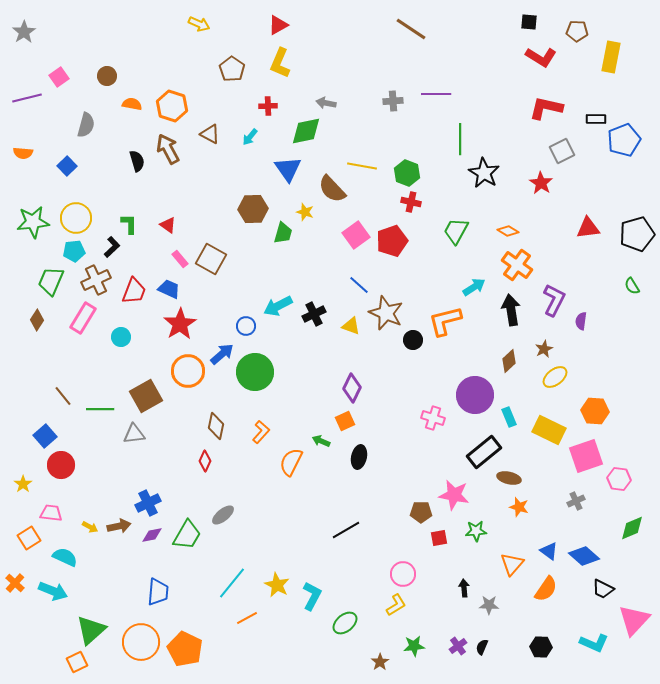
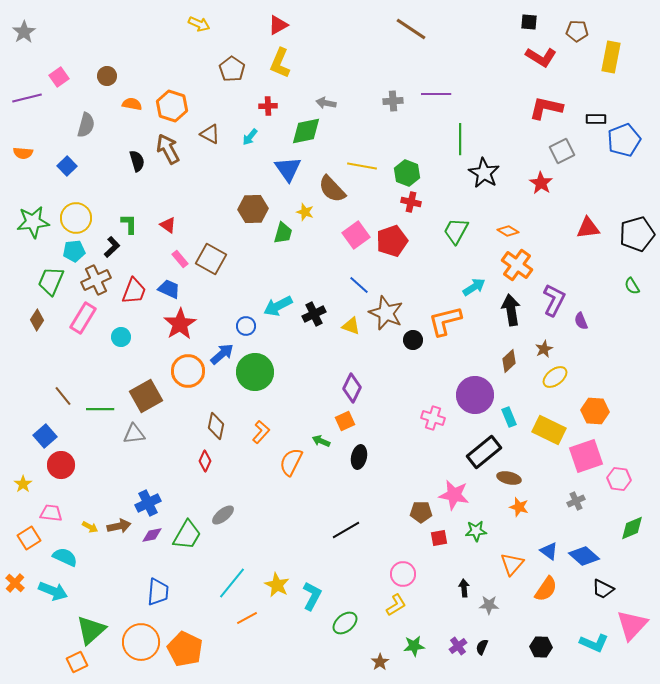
purple semicircle at (581, 321): rotated 30 degrees counterclockwise
pink triangle at (634, 620): moved 2 px left, 5 px down
